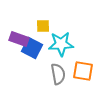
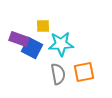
orange square: moved 1 px right, 1 px down; rotated 20 degrees counterclockwise
